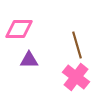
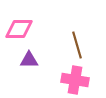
pink cross: moved 1 px left, 3 px down; rotated 28 degrees counterclockwise
